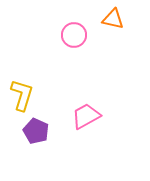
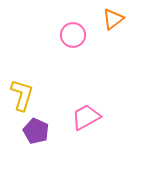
orange triangle: rotated 50 degrees counterclockwise
pink circle: moved 1 px left
pink trapezoid: moved 1 px down
